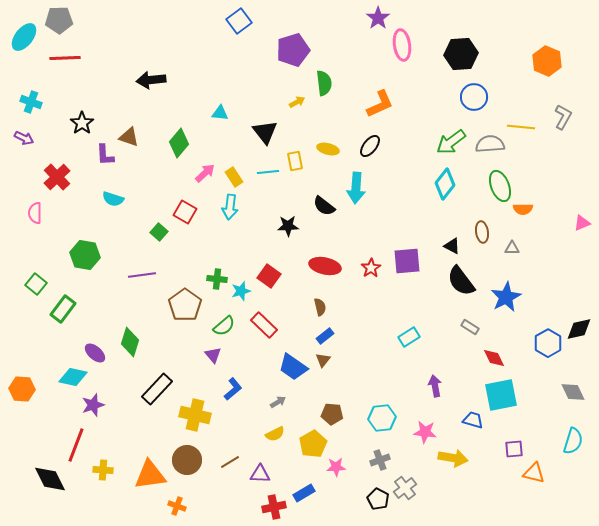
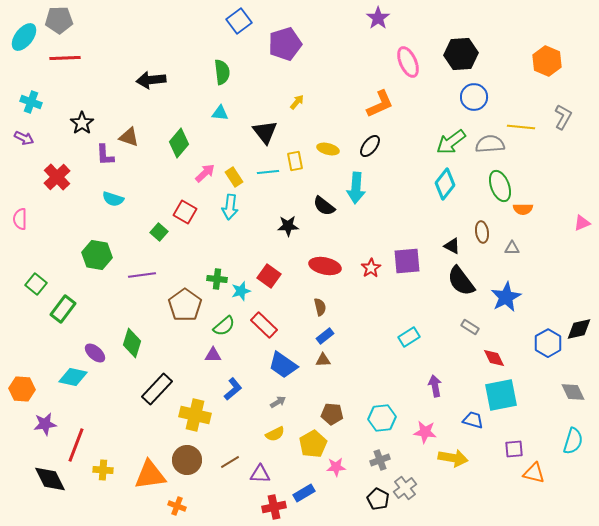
pink ellipse at (402, 45): moved 6 px right, 17 px down; rotated 16 degrees counterclockwise
purple pentagon at (293, 50): moved 8 px left, 6 px up
green semicircle at (324, 83): moved 102 px left, 11 px up
yellow arrow at (297, 102): rotated 21 degrees counterclockwise
pink semicircle at (35, 213): moved 15 px left, 6 px down
green hexagon at (85, 255): moved 12 px right
green diamond at (130, 342): moved 2 px right, 1 px down
purple triangle at (213, 355): rotated 48 degrees counterclockwise
brown triangle at (323, 360): rotated 49 degrees clockwise
blue trapezoid at (293, 367): moved 10 px left, 2 px up
purple star at (93, 405): moved 48 px left, 19 px down; rotated 10 degrees clockwise
